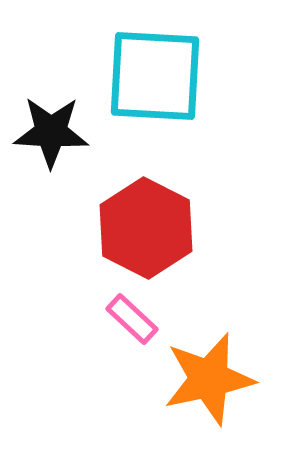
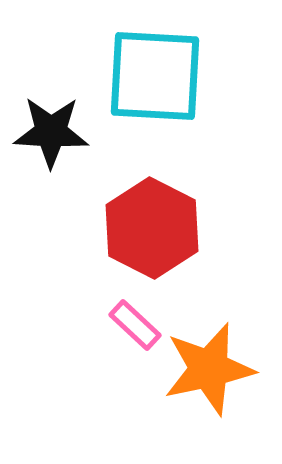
red hexagon: moved 6 px right
pink rectangle: moved 3 px right, 6 px down
orange star: moved 10 px up
